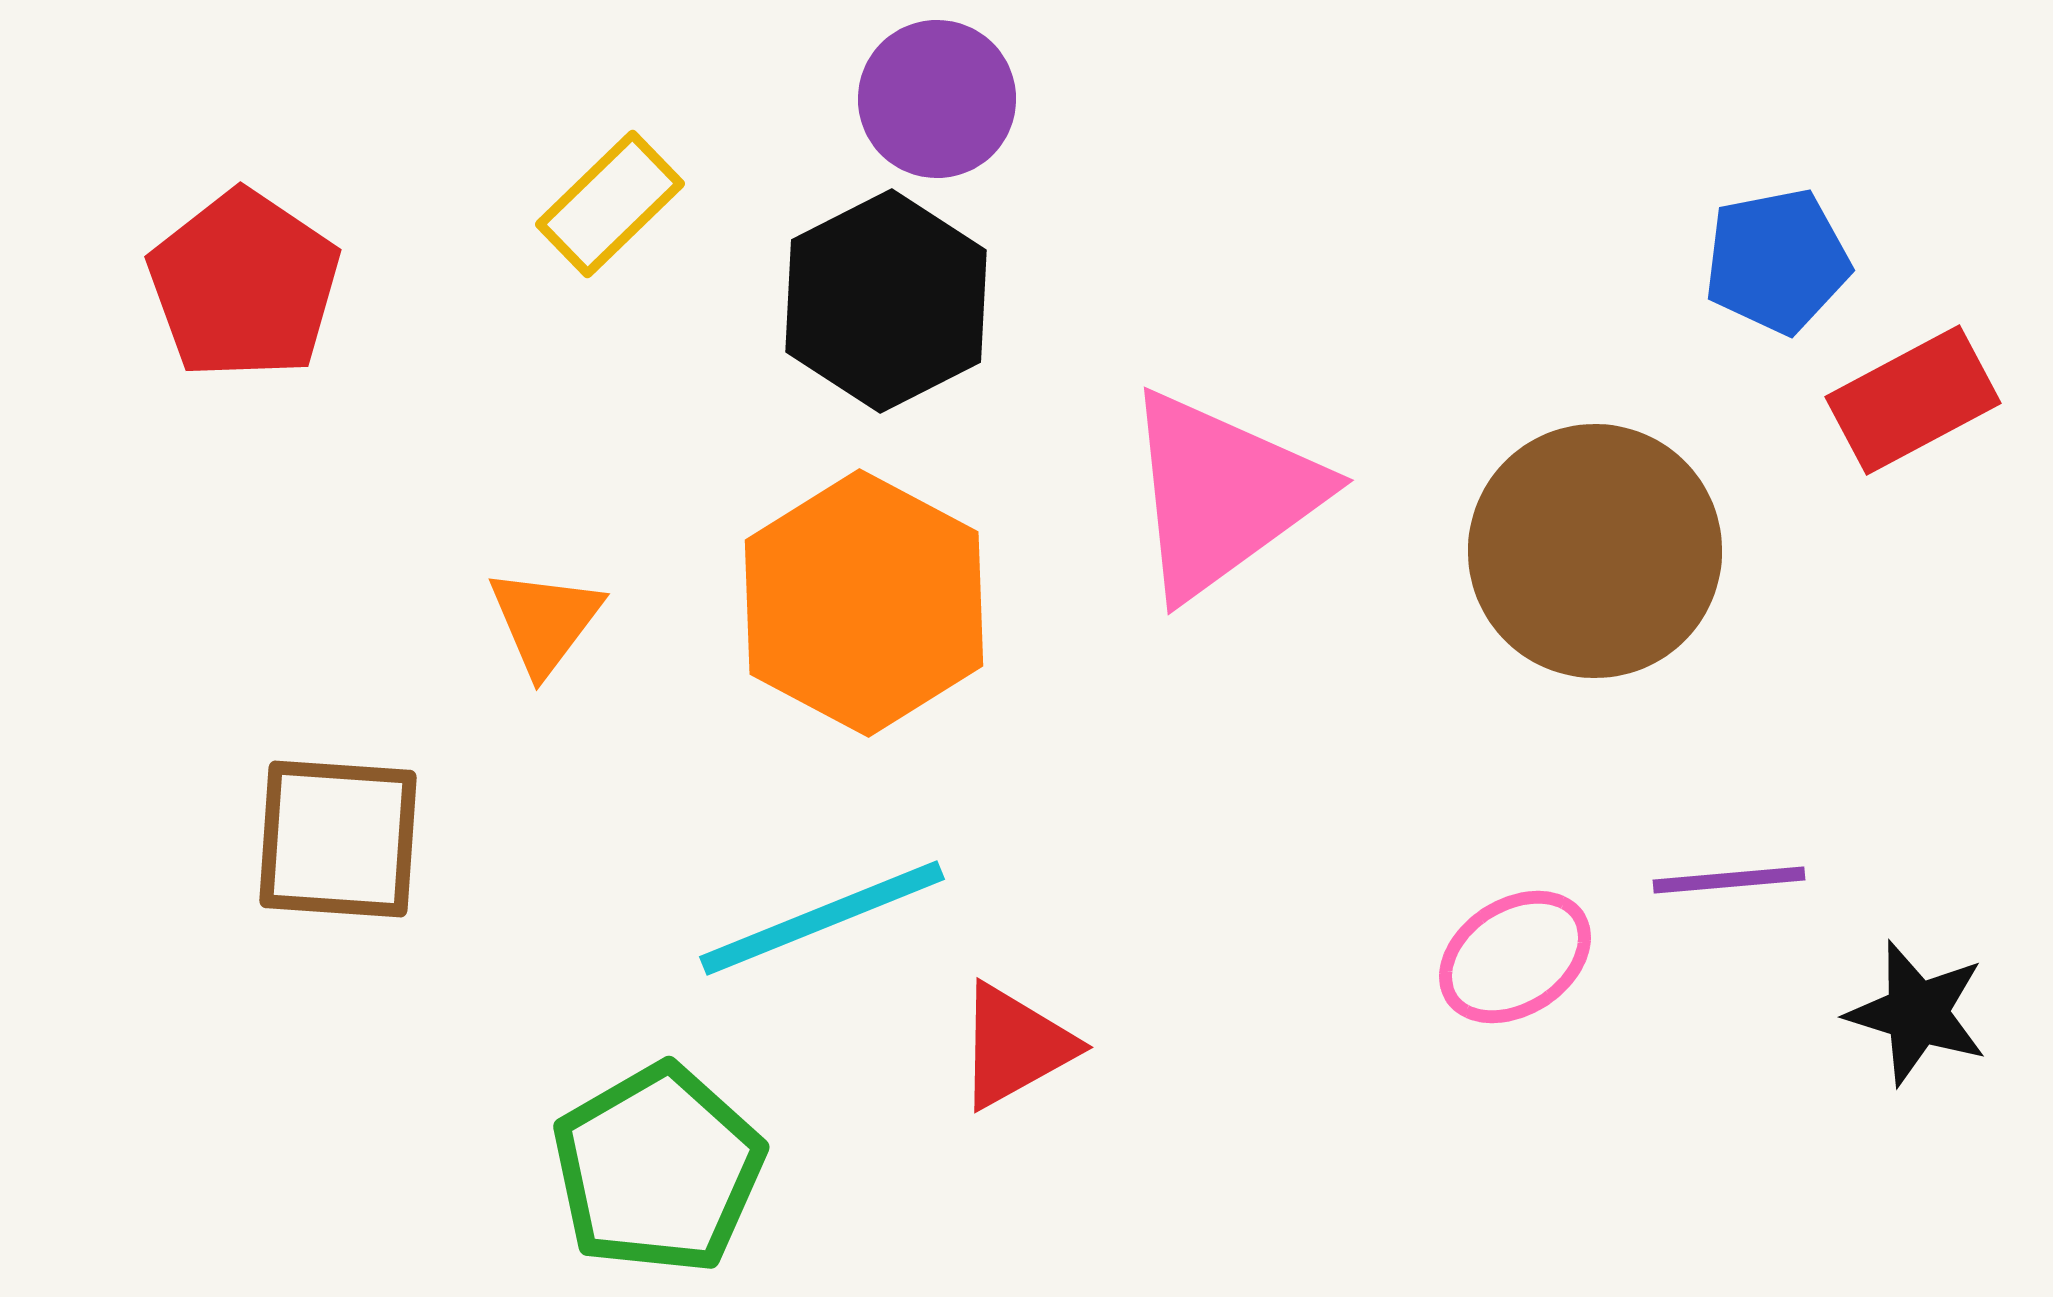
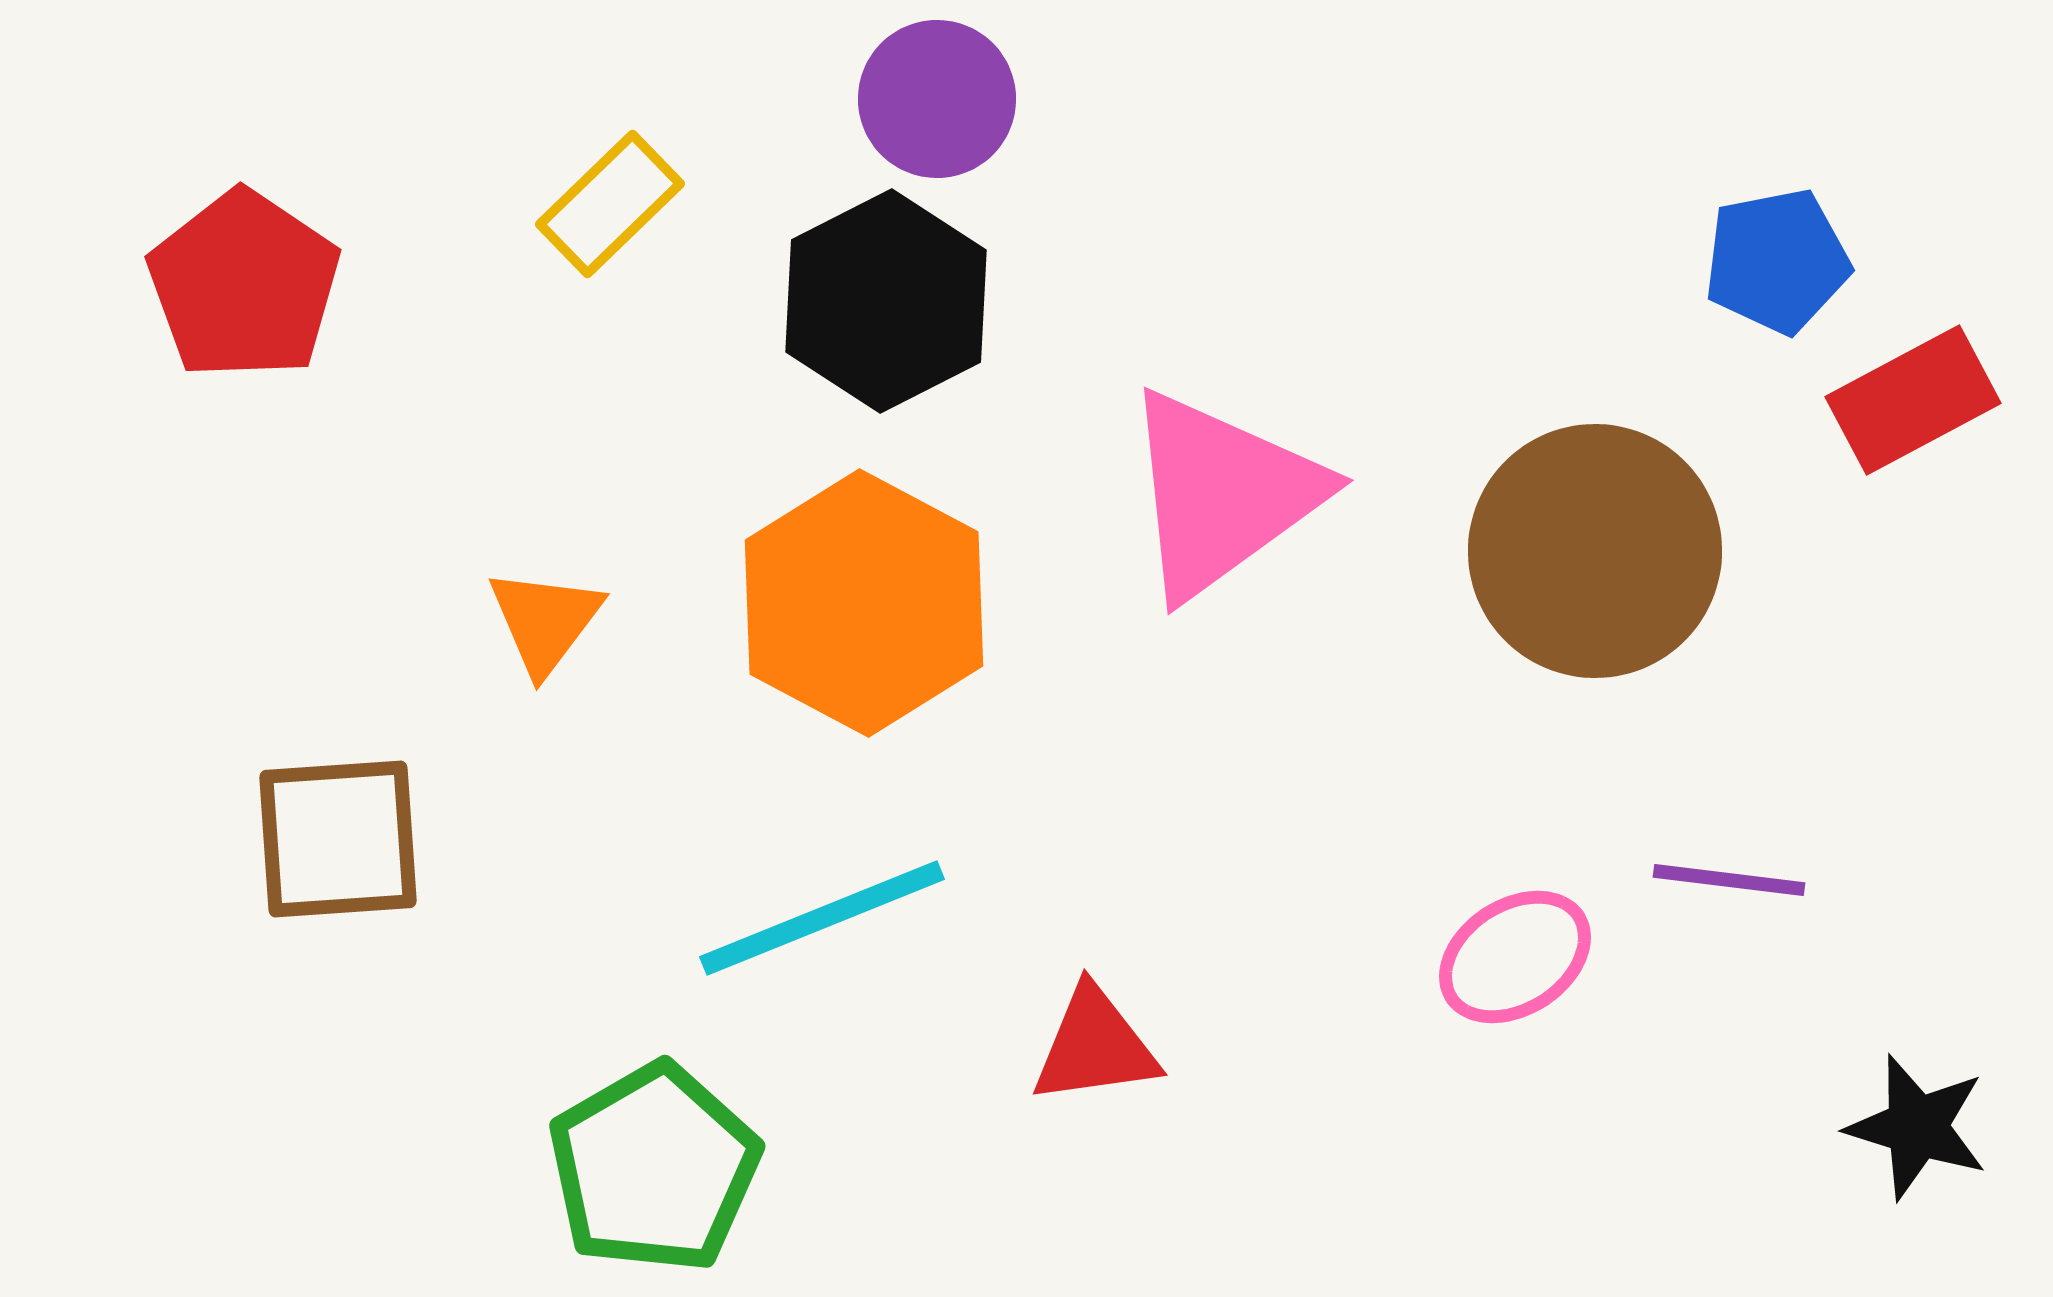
brown square: rotated 8 degrees counterclockwise
purple line: rotated 12 degrees clockwise
black star: moved 114 px down
red triangle: moved 80 px right; rotated 21 degrees clockwise
green pentagon: moved 4 px left, 1 px up
